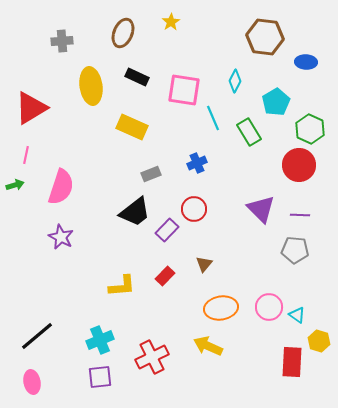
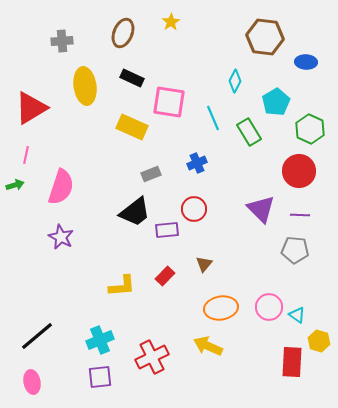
black rectangle at (137, 77): moved 5 px left, 1 px down
yellow ellipse at (91, 86): moved 6 px left
pink square at (184, 90): moved 15 px left, 12 px down
red circle at (299, 165): moved 6 px down
purple rectangle at (167, 230): rotated 40 degrees clockwise
